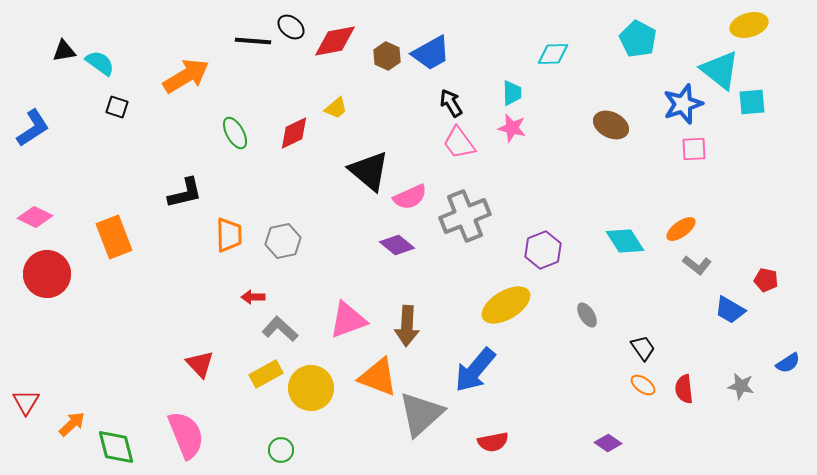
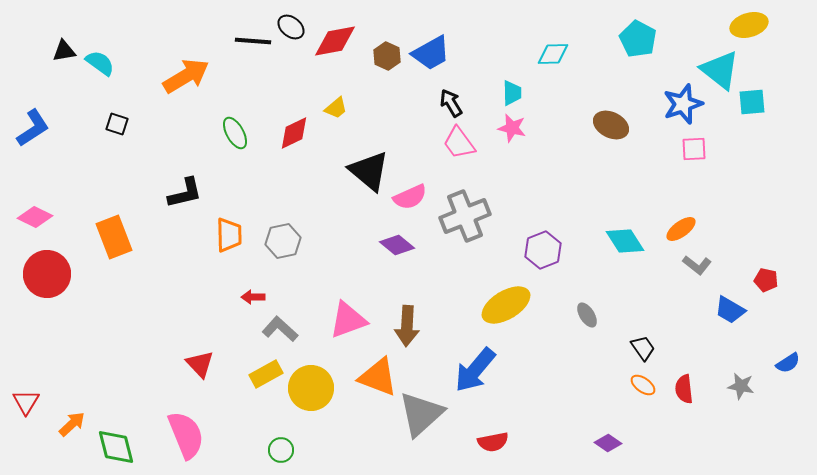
black square at (117, 107): moved 17 px down
